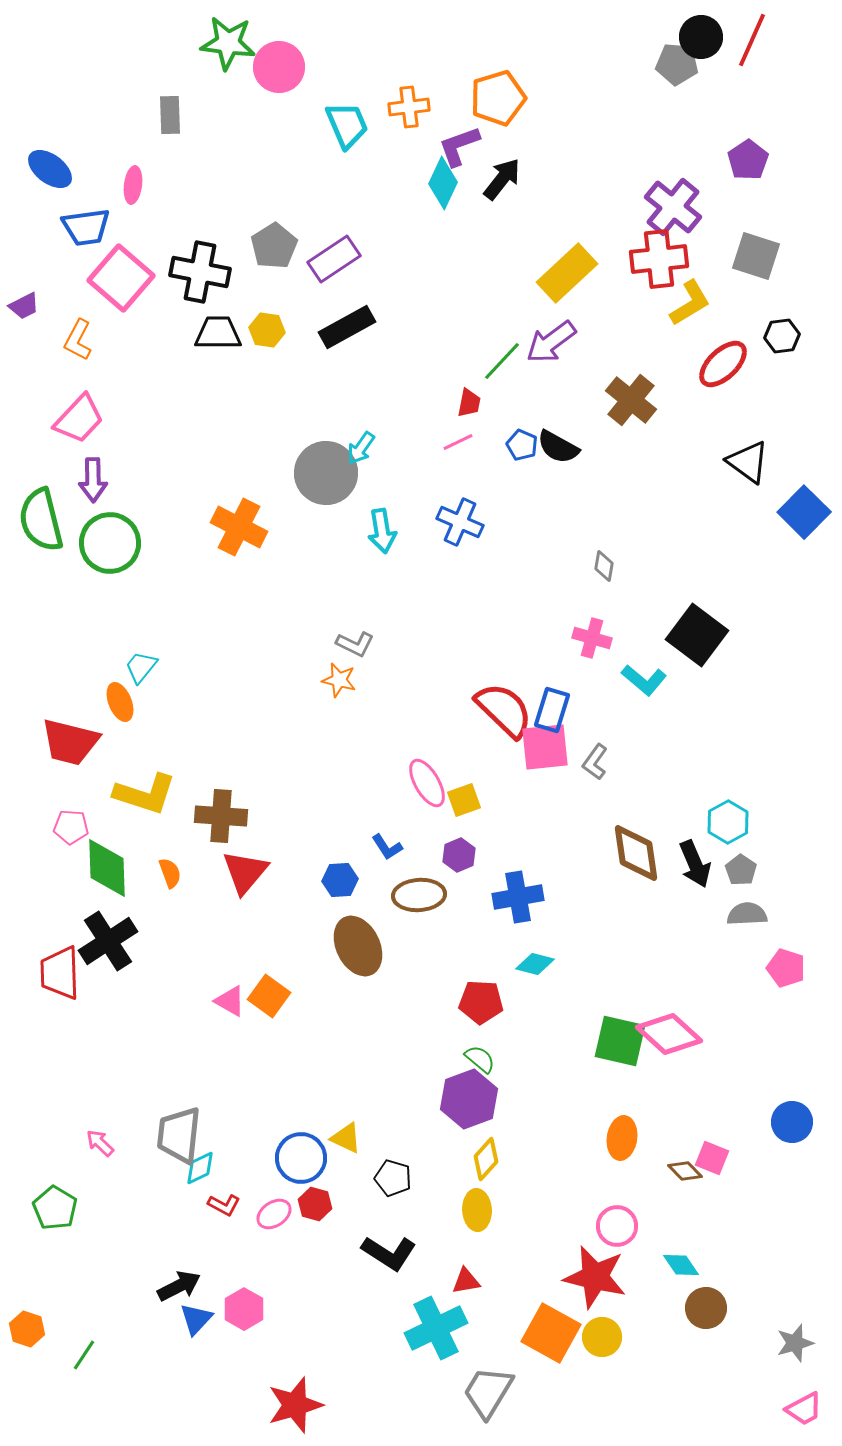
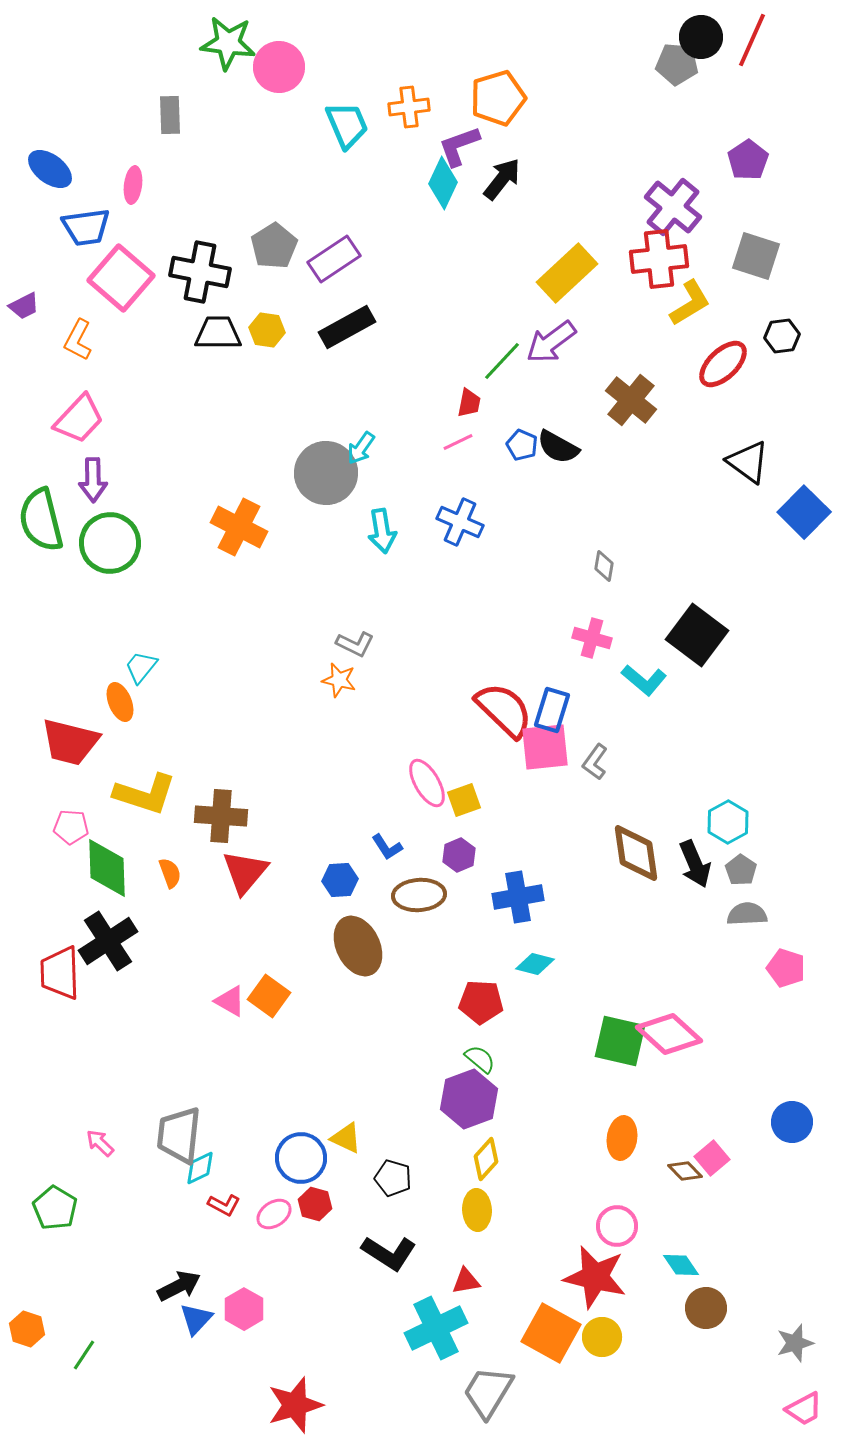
pink square at (712, 1158): rotated 28 degrees clockwise
